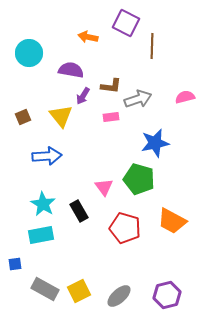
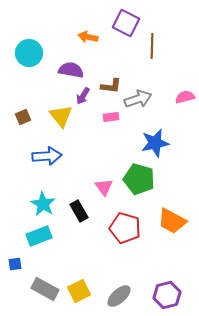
cyan rectangle: moved 2 px left, 1 px down; rotated 10 degrees counterclockwise
